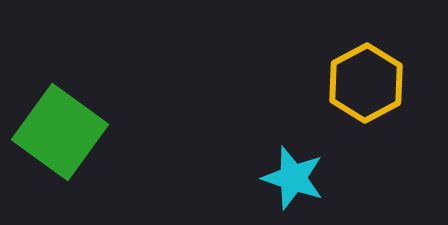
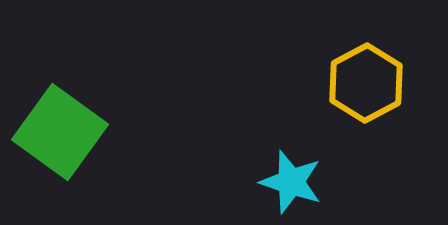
cyan star: moved 2 px left, 4 px down
